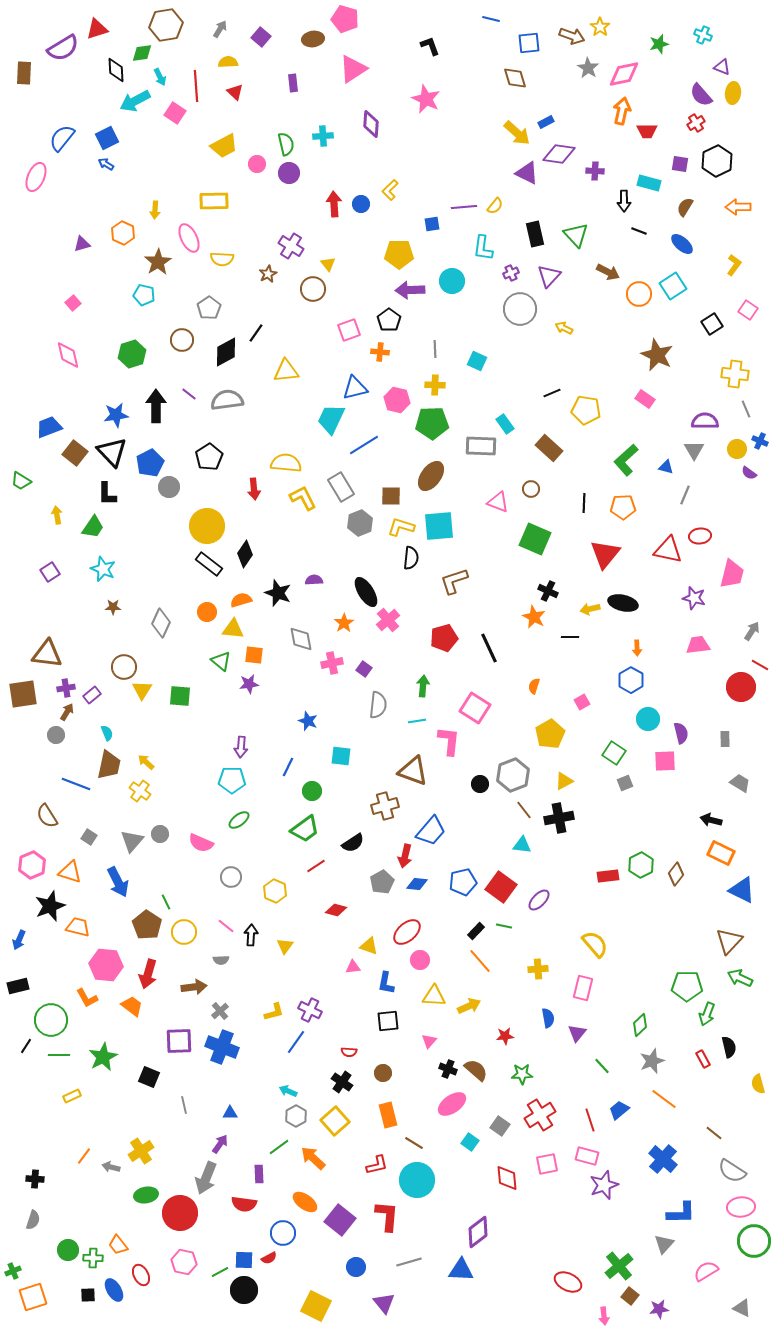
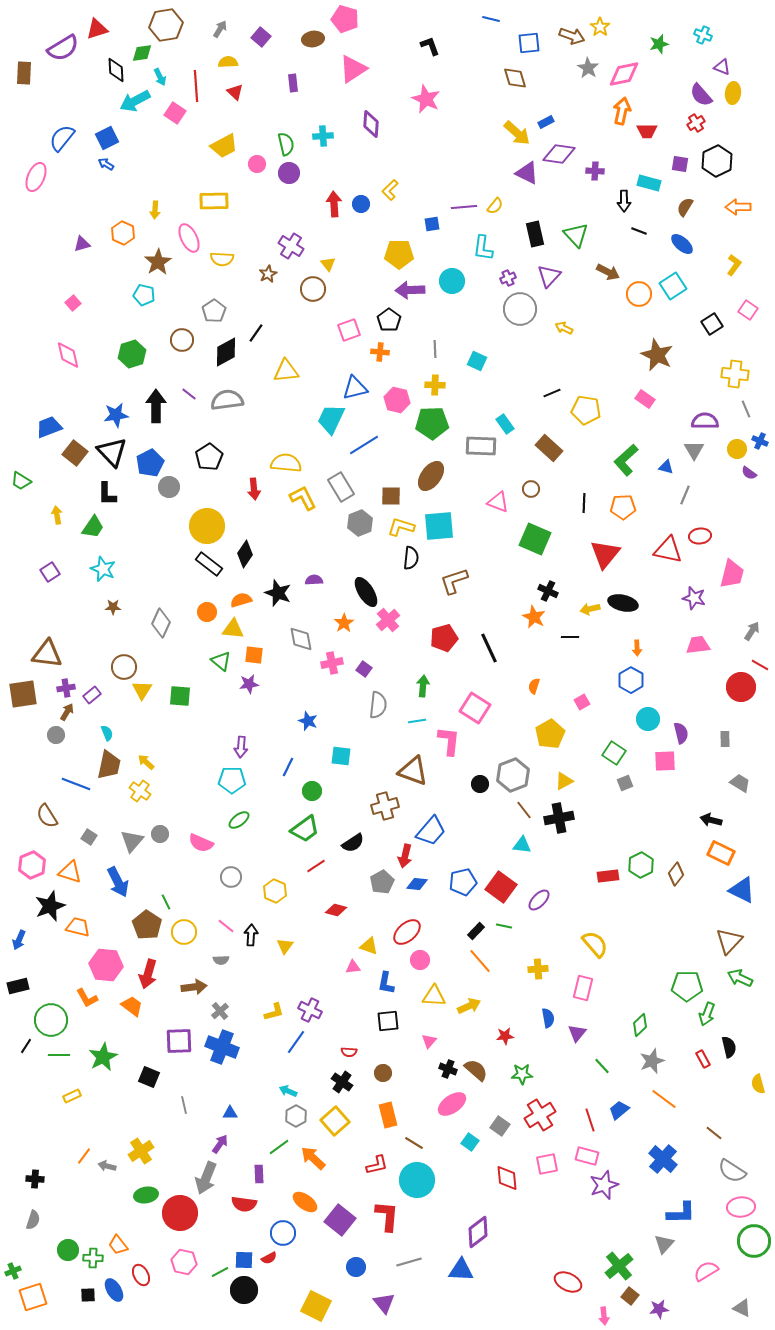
purple cross at (511, 273): moved 3 px left, 5 px down
gray pentagon at (209, 308): moved 5 px right, 3 px down
gray arrow at (111, 1167): moved 4 px left, 1 px up
